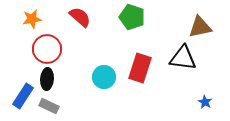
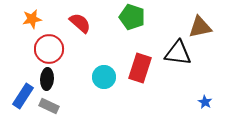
red semicircle: moved 6 px down
red circle: moved 2 px right
black triangle: moved 5 px left, 5 px up
